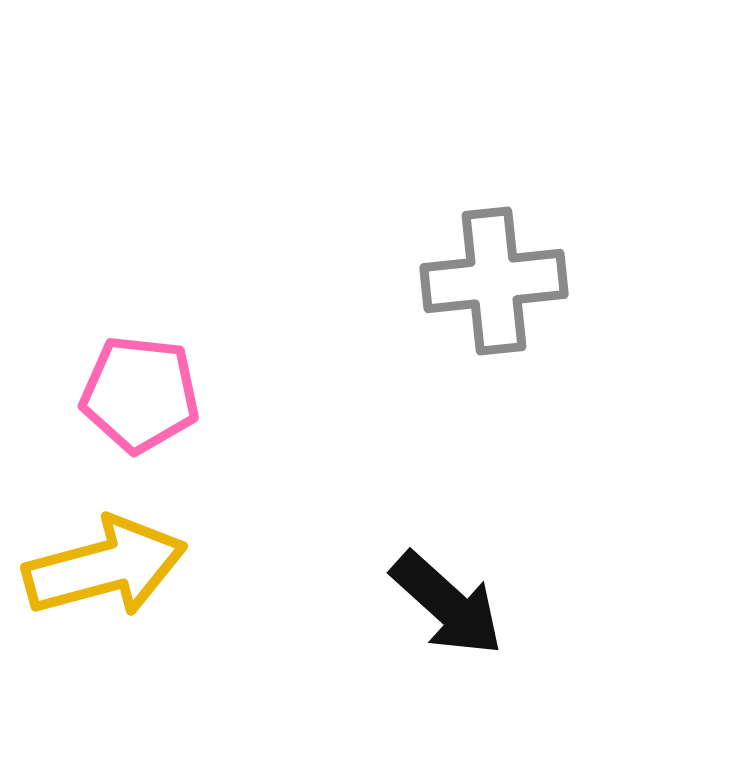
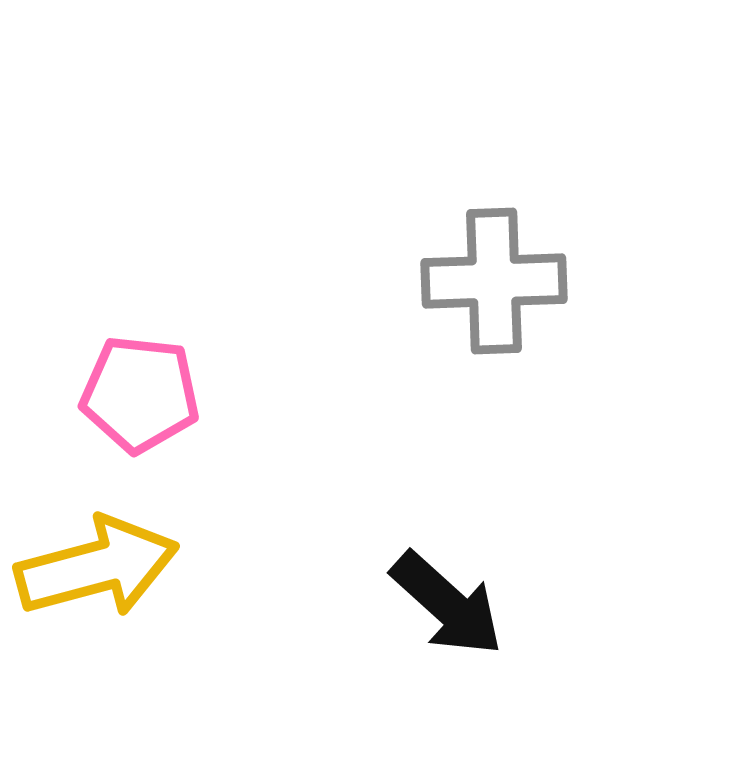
gray cross: rotated 4 degrees clockwise
yellow arrow: moved 8 px left
